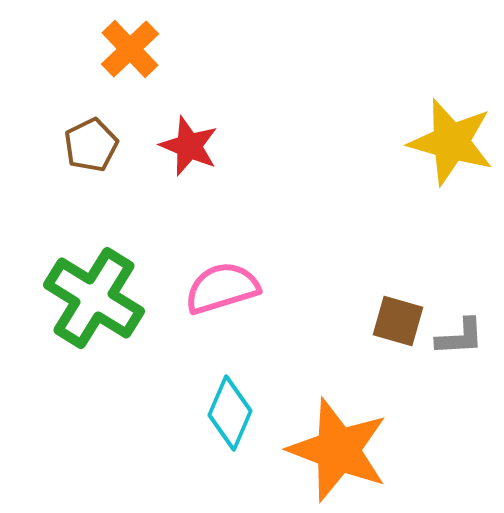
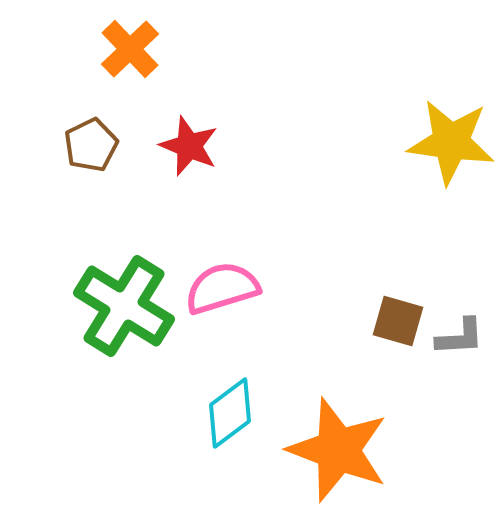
yellow star: rotated 8 degrees counterclockwise
green cross: moved 30 px right, 8 px down
cyan diamond: rotated 30 degrees clockwise
